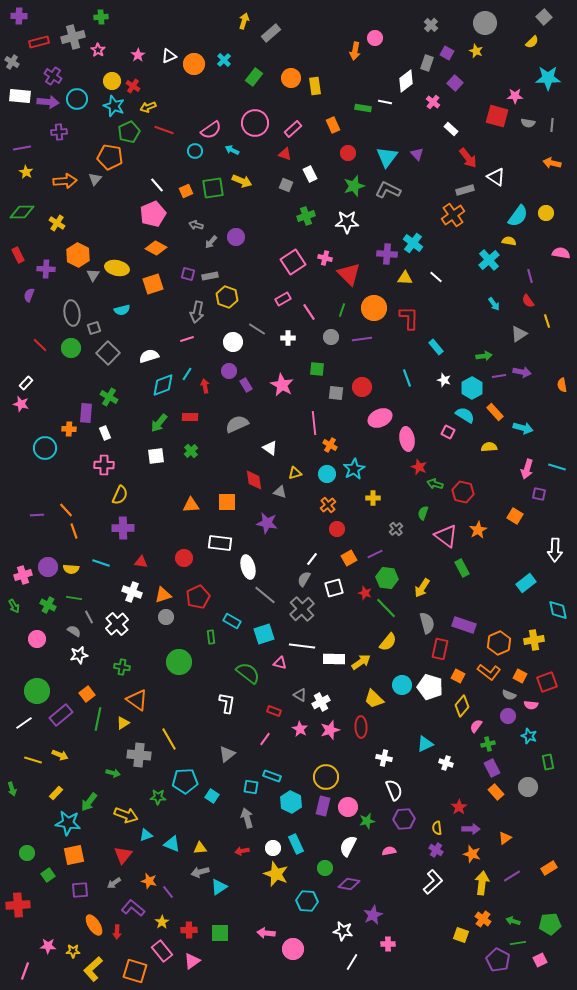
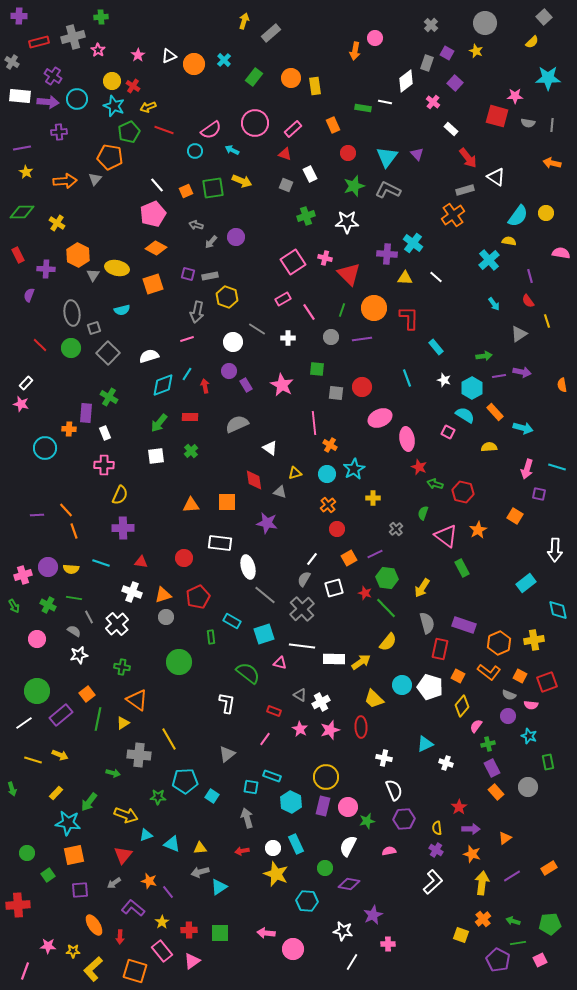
orange cross at (483, 919): rotated 14 degrees clockwise
red arrow at (117, 932): moved 3 px right, 5 px down
